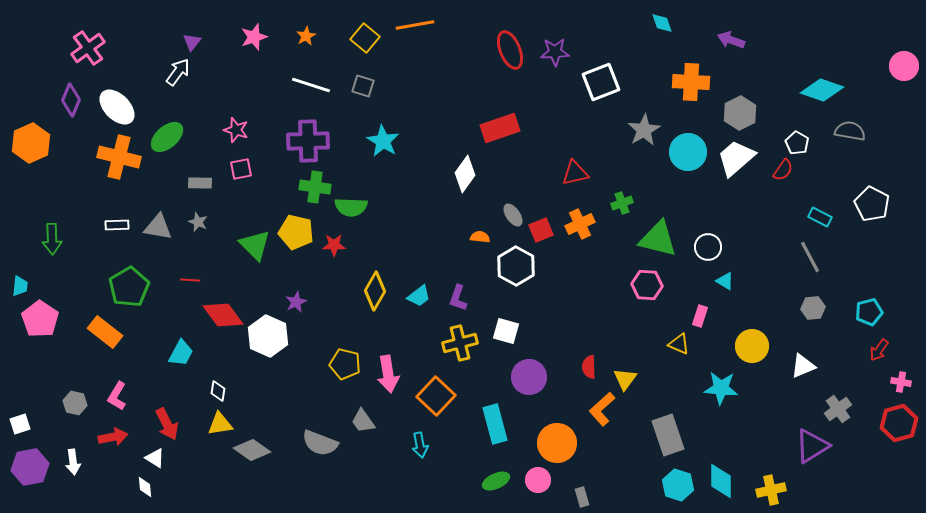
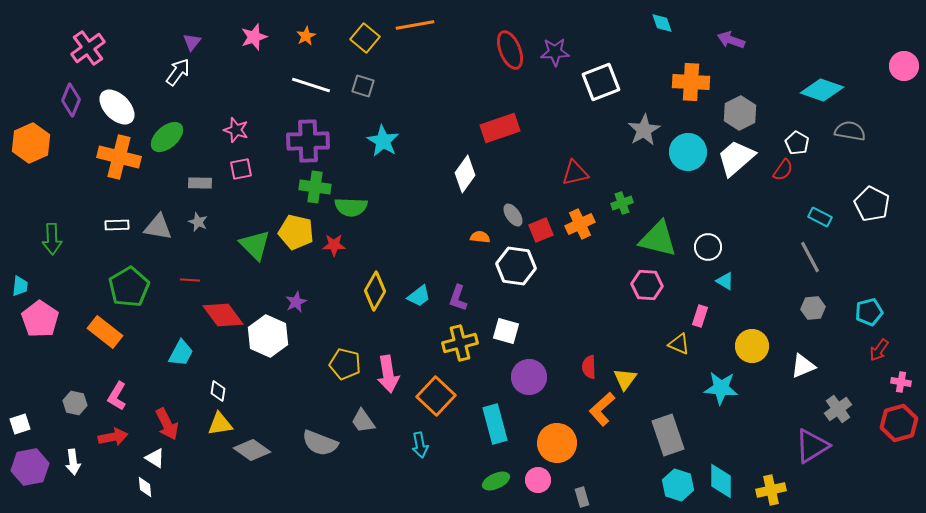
white hexagon at (516, 266): rotated 21 degrees counterclockwise
